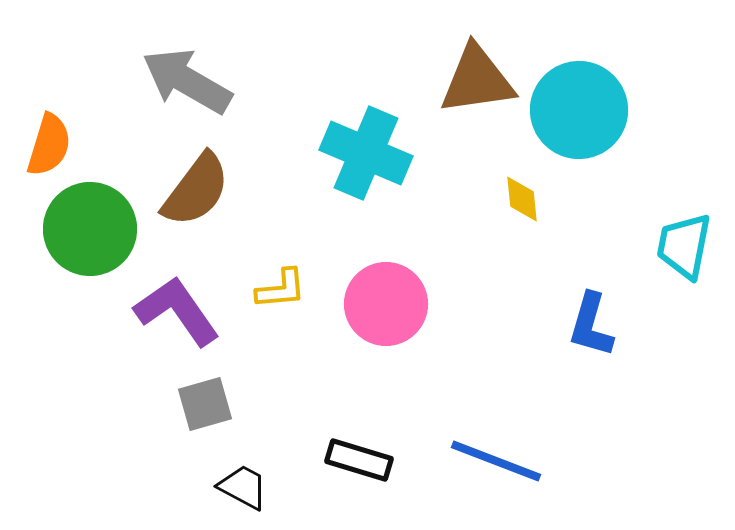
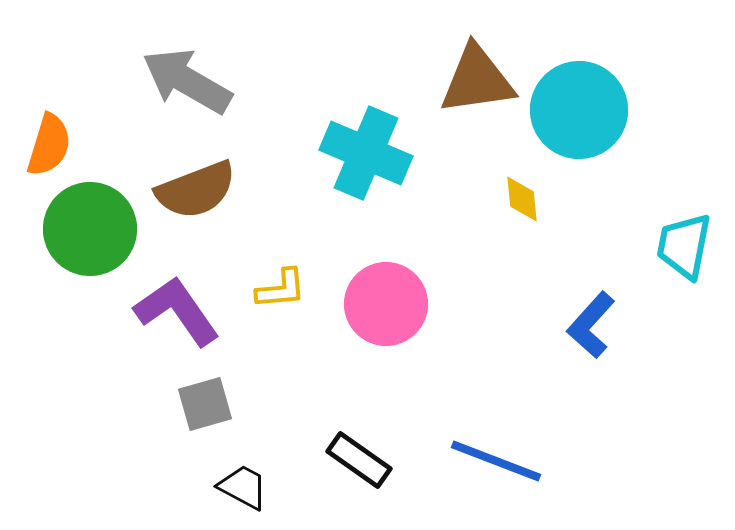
brown semicircle: rotated 32 degrees clockwise
blue L-shape: rotated 26 degrees clockwise
black rectangle: rotated 18 degrees clockwise
